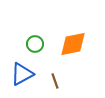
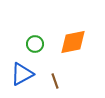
orange diamond: moved 2 px up
